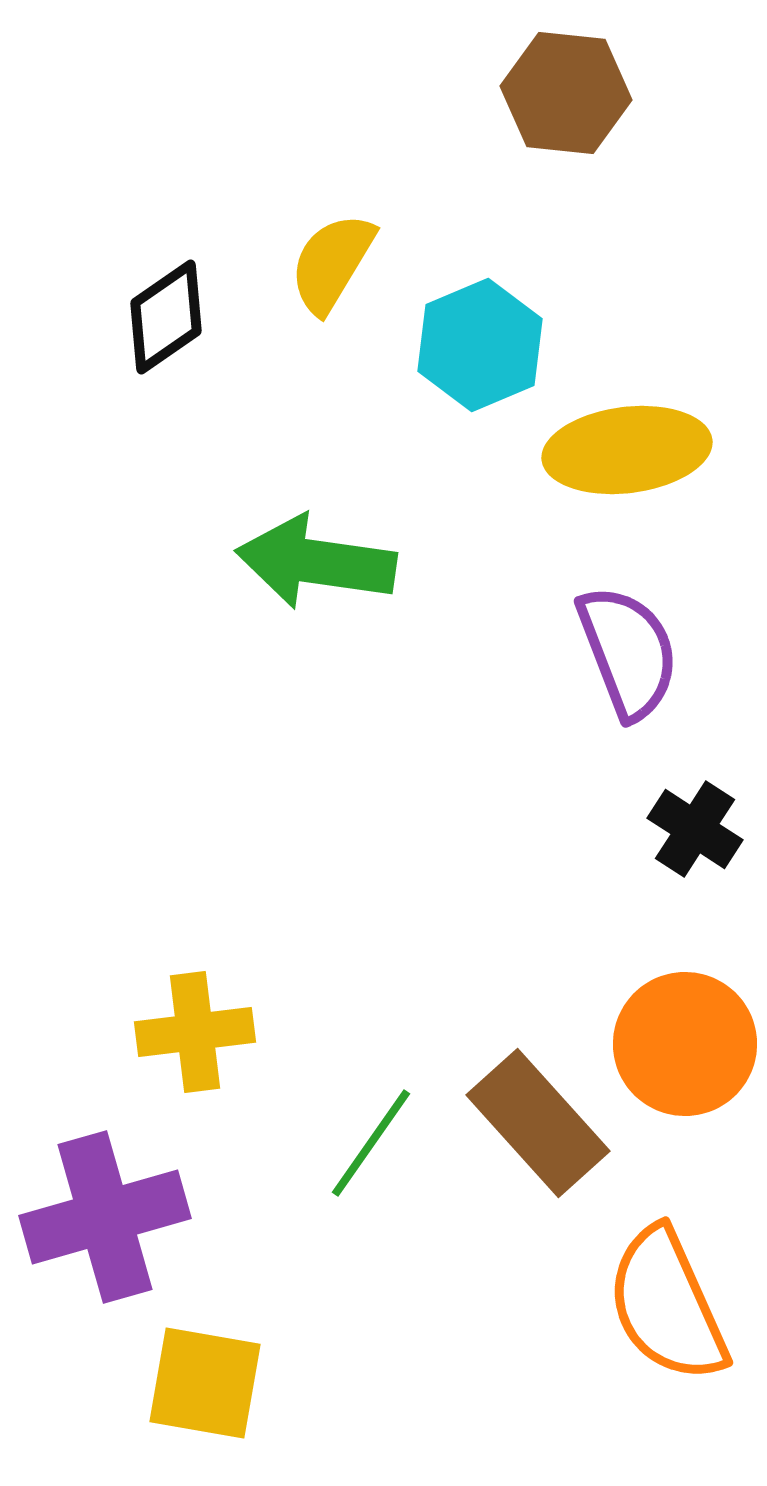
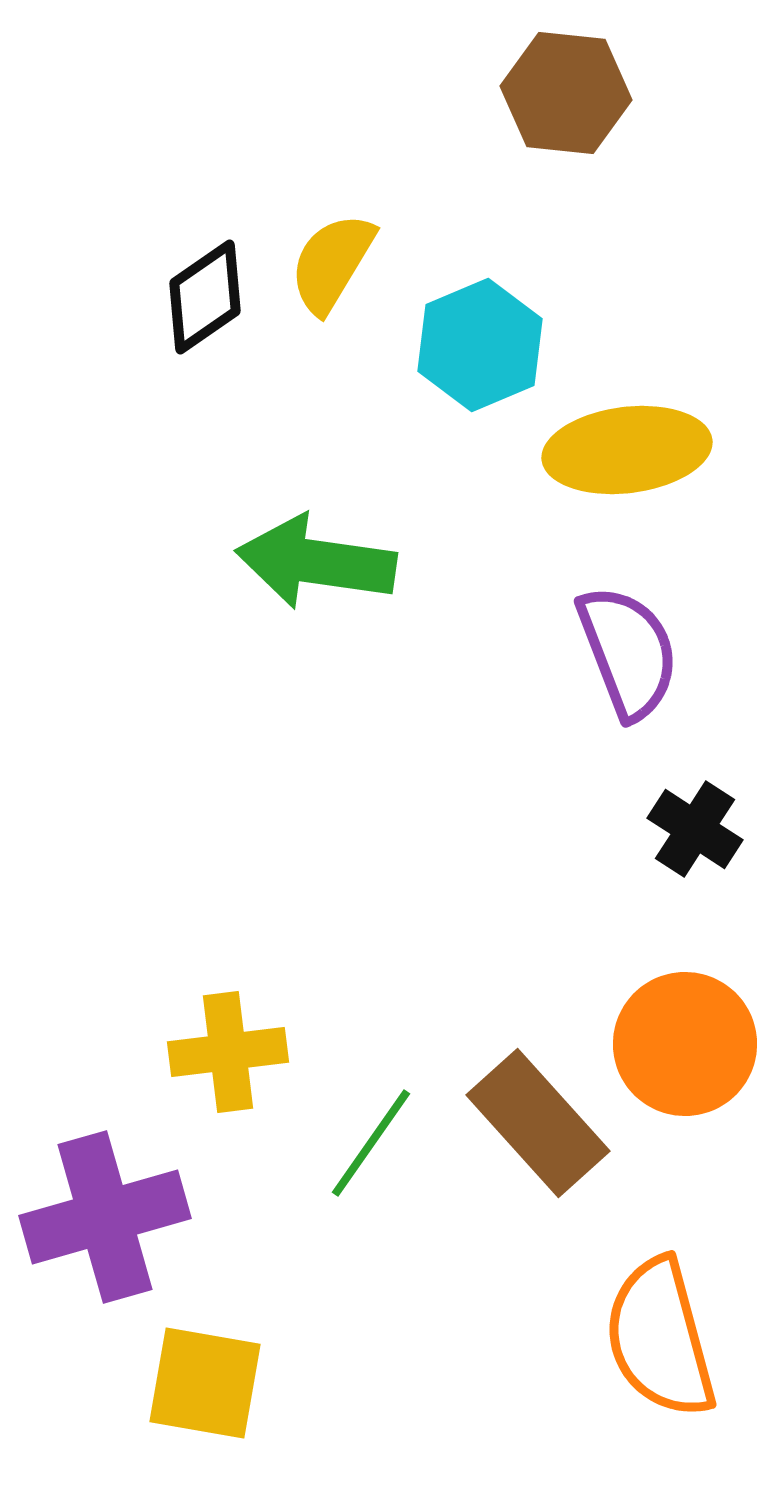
black diamond: moved 39 px right, 20 px up
yellow cross: moved 33 px right, 20 px down
orange semicircle: moved 7 px left, 33 px down; rotated 9 degrees clockwise
